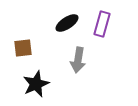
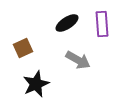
purple rectangle: rotated 20 degrees counterclockwise
brown square: rotated 18 degrees counterclockwise
gray arrow: rotated 70 degrees counterclockwise
